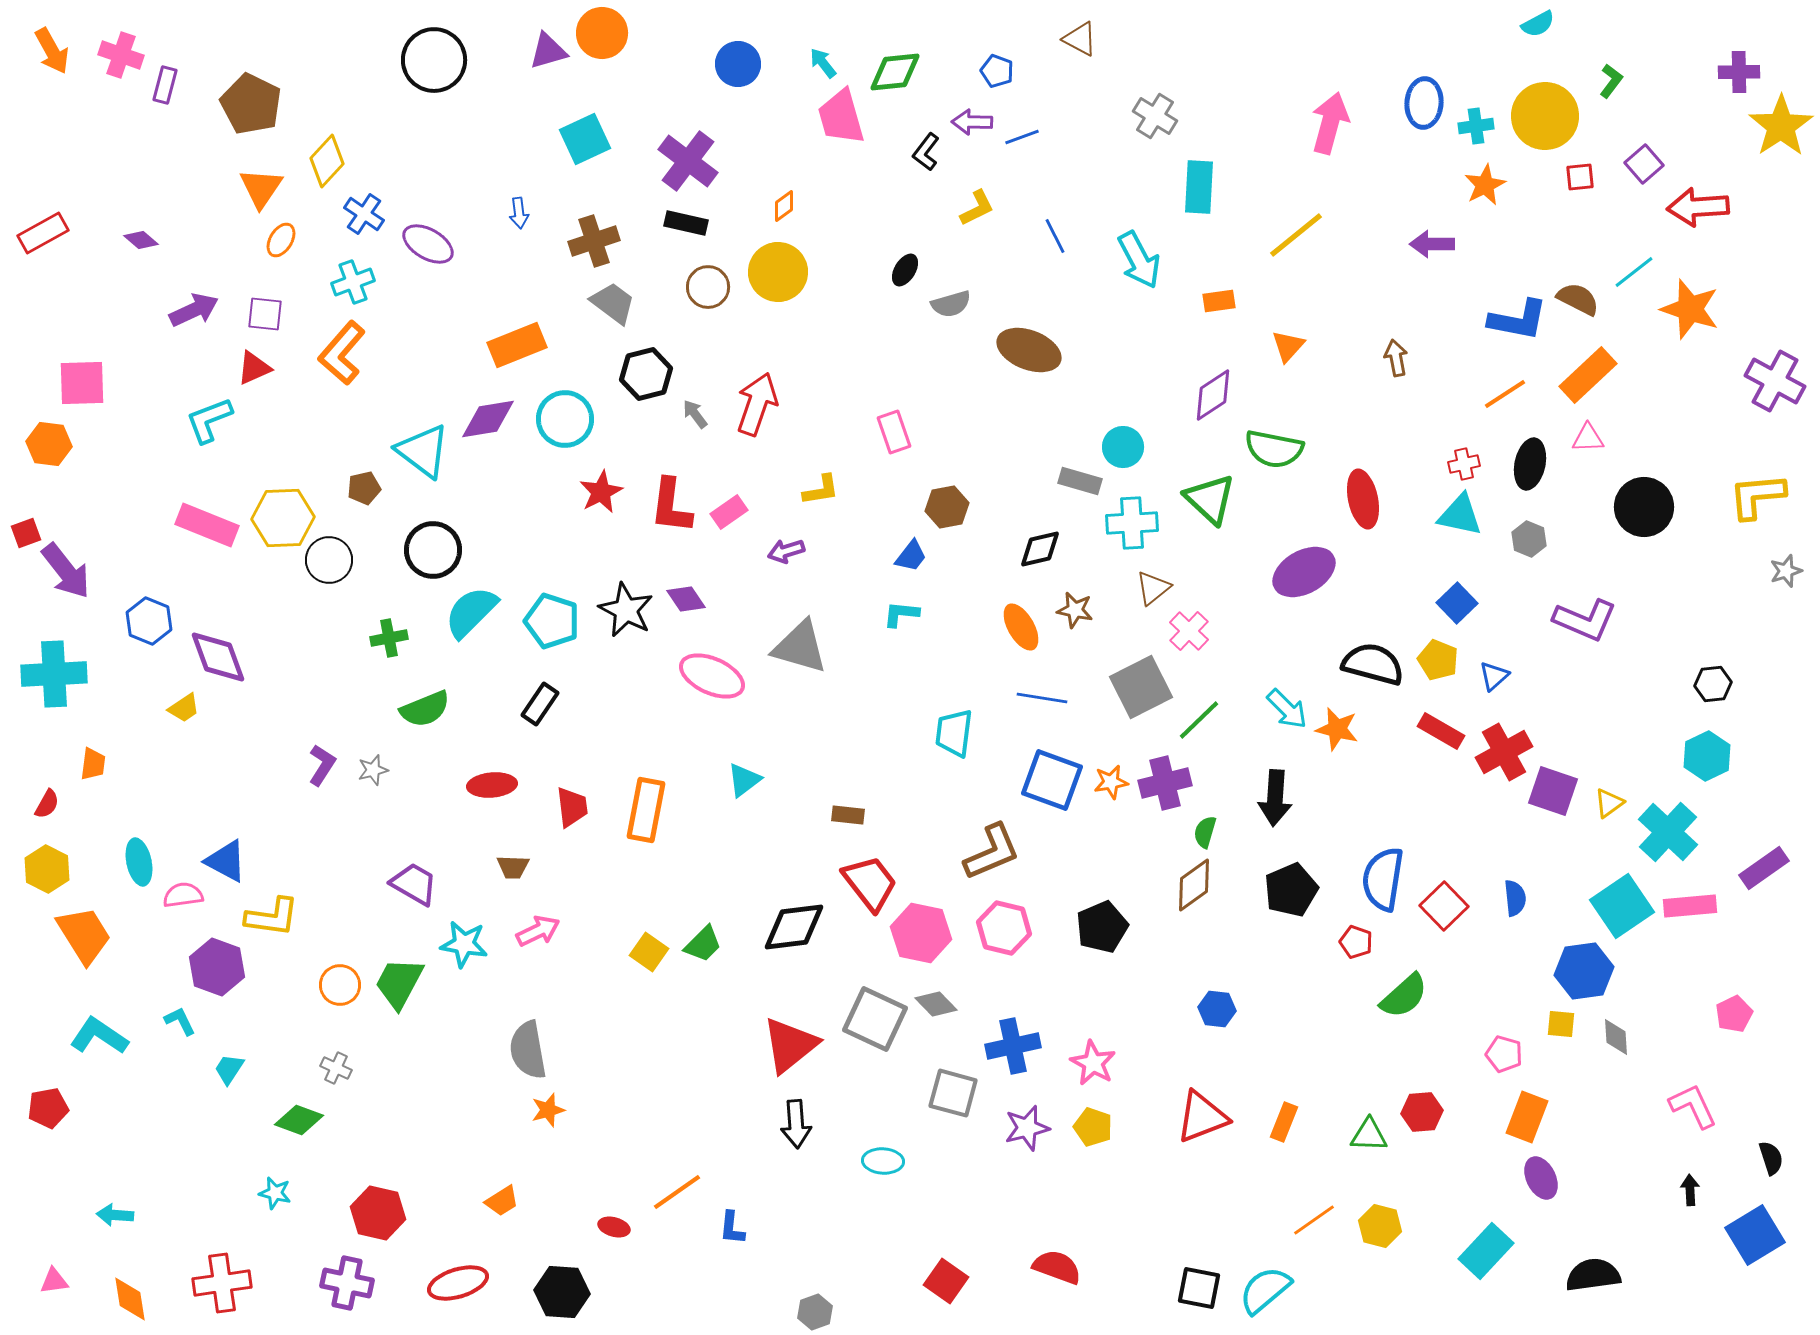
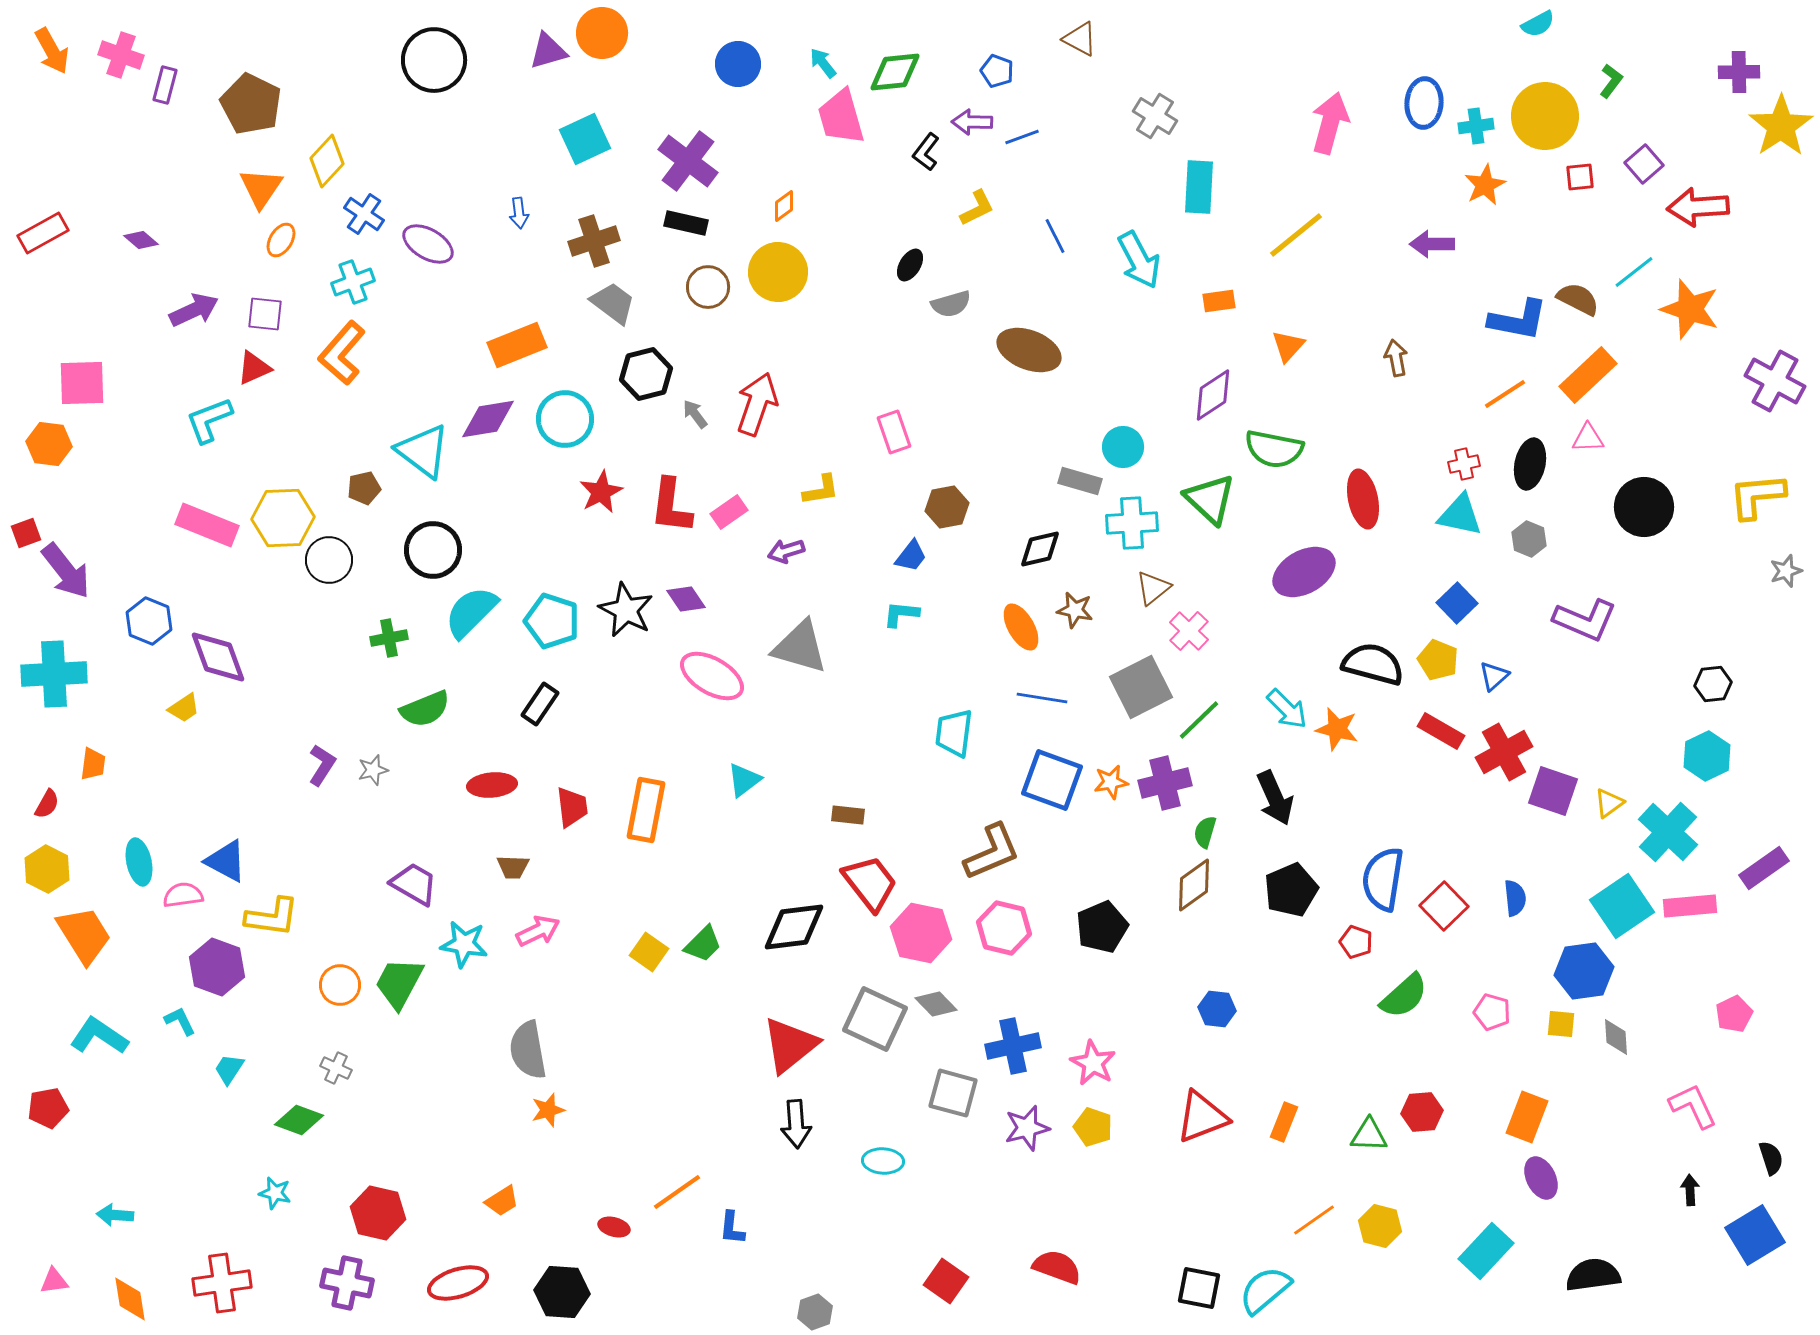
black ellipse at (905, 270): moved 5 px right, 5 px up
pink ellipse at (712, 676): rotated 6 degrees clockwise
black arrow at (1275, 798): rotated 28 degrees counterclockwise
pink pentagon at (1504, 1054): moved 12 px left, 42 px up
